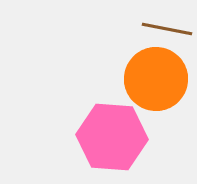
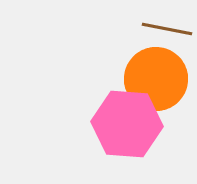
pink hexagon: moved 15 px right, 13 px up
